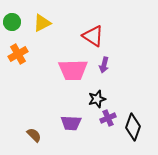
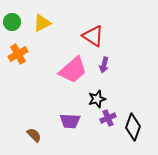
pink trapezoid: rotated 40 degrees counterclockwise
purple trapezoid: moved 1 px left, 2 px up
